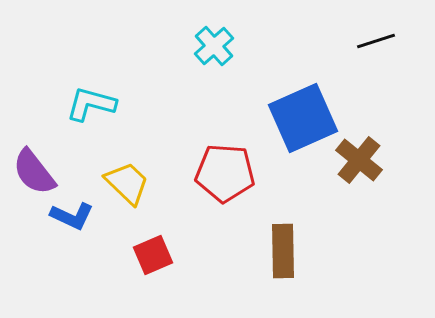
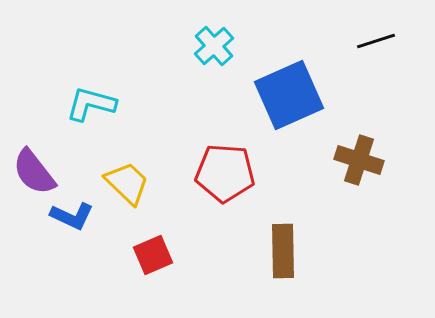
blue square: moved 14 px left, 23 px up
brown cross: rotated 21 degrees counterclockwise
